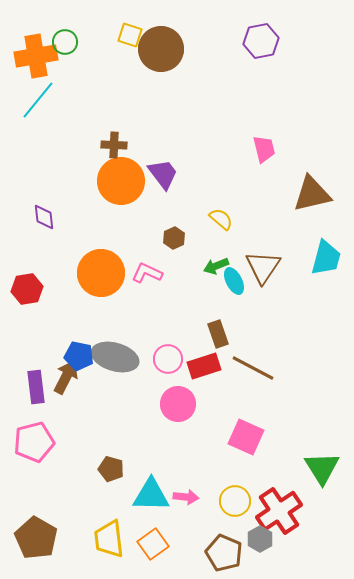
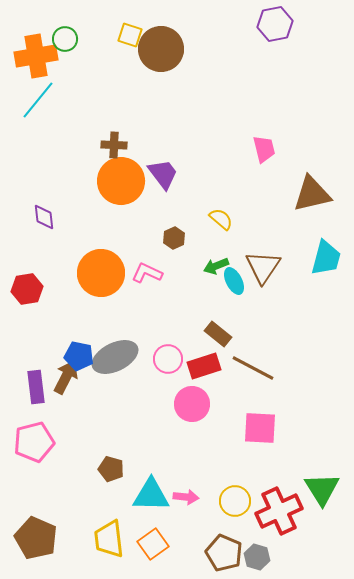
purple hexagon at (261, 41): moved 14 px right, 17 px up
green circle at (65, 42): moved 3 px up
brown rectangle at (218, 334): rotated 32 degrees counterclockwise
gray ellipse at (115, 357): rotated 42 degrees counterclockwise
pink circle at (178, 404): moved 14 px right
pink square at (246, 437): moved 14 px right, 9 px up; rotated 21 degrees counterclockwise
green triangle at (322, 468): moved 21 px down
red cross at (279, 511): rotated 9 degrees clockwise
brown pentagon at (36, 538): rotated 6 degrees counterclockwise
gray hexagon at (260, 539): moved 3 px left, 18 px down; rotated 15 degrees counterclockwise
